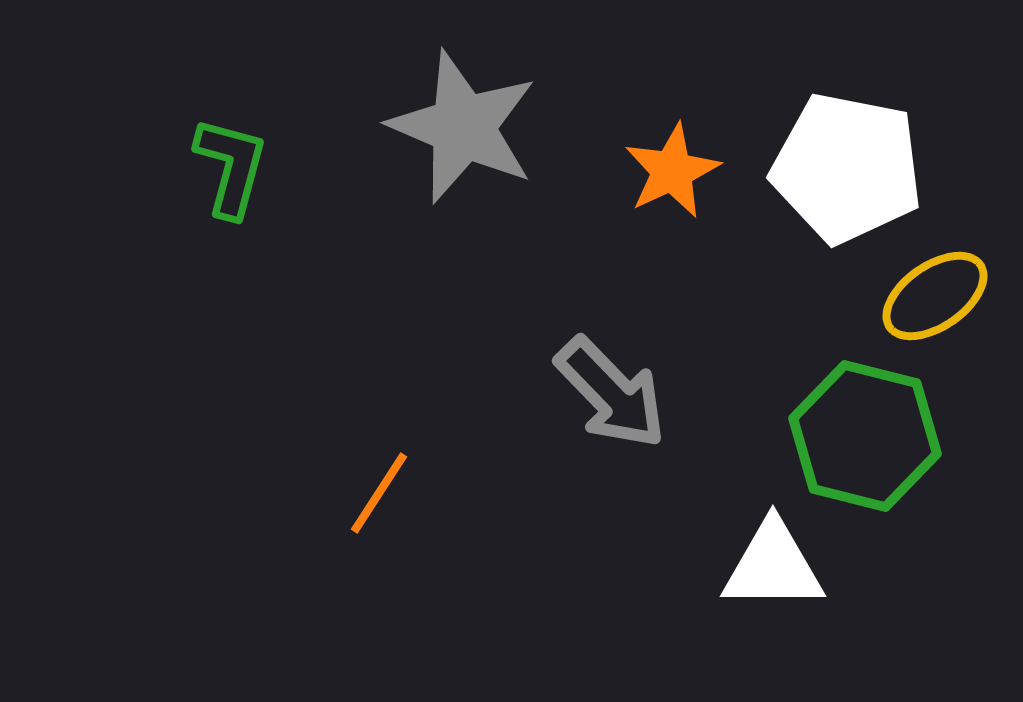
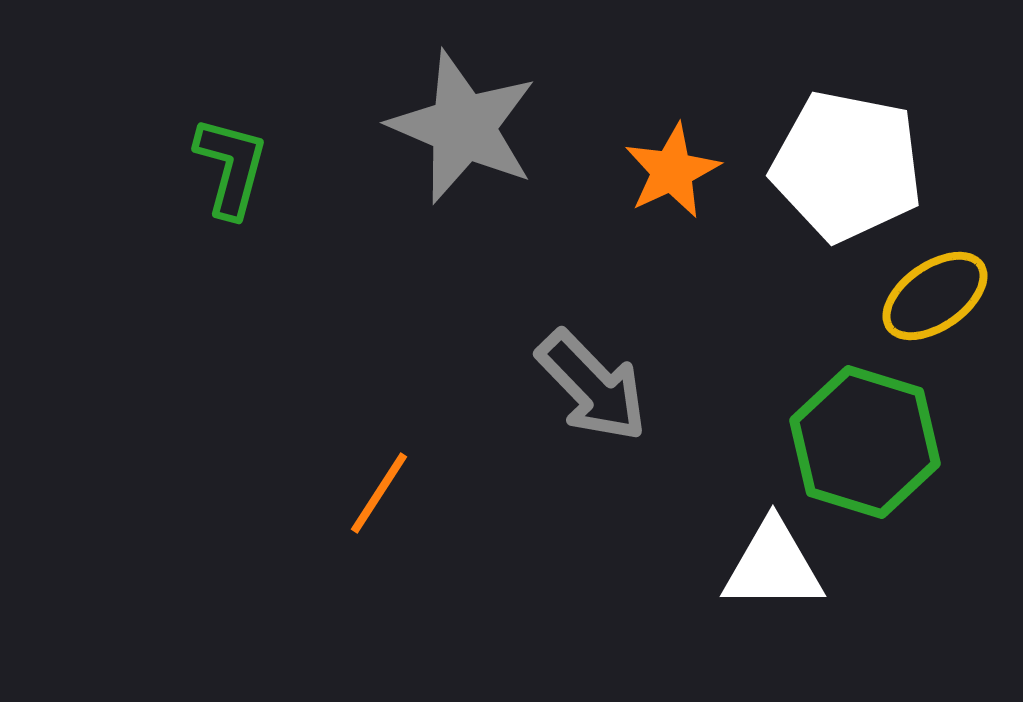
white pentagon: moved 2 px up
gray arrow: moved 19 px left, 7 px up
green hexagon: moved 6 px down; rotated 3 degrees clockwise
